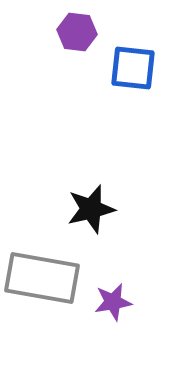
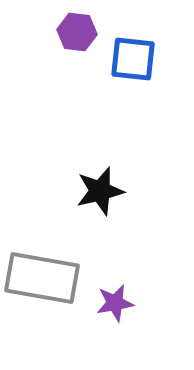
blue square: moved 9 px up
black star: moved 9 px right, 18 px up
purple star: moved 2 px right, 1 px down
